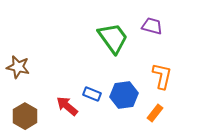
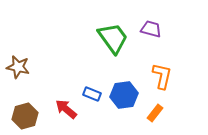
purple trapezoid: moved 1 px left, 3 px down
red arrow: moved 1 px left, 3 px down
brown hexagon: rotated 15 degrees clockwise
